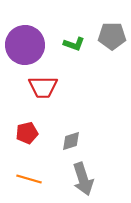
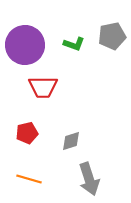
gray pentagon: rotated 12 degrees counterclockwise
gray arrow: moved 6 px right
